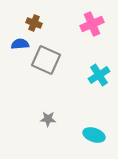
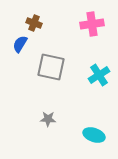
pink cross: rotated 15 degrees clockwise
blue semicircle: rotated 54 degrees counterclockwise
gray square: moved 5 px right, 7 px down; rotated 12 degrees counterclockwise
